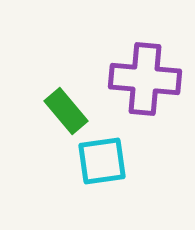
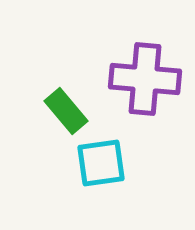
cyan square: moved 1 px left, 2 px down
